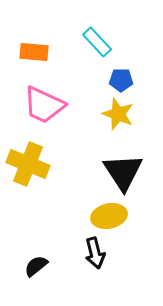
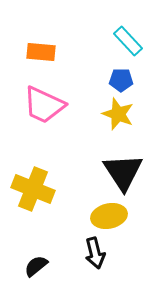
cyan rectangle: moved 31 px right, 1 px up
orange rectangle: moved 7 px right
yellow cross: moved 5 px right, 25 px down
